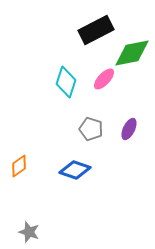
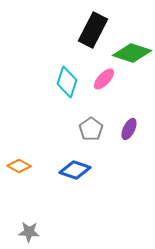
black rectangle: moved 3 px left; rotated 36 degrees counterclockwise
green diamond: rotated 30 degrees clockwise
cyan diamond: moved 1 px right
gray pentagon: rotated 20 degrees clockwise
orange diamond: rotated 65 degrees clockwise
gray star: rotated 15 degrees counterclockwise
